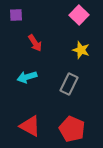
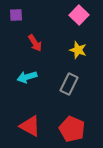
yellow star: moved 3 px left
